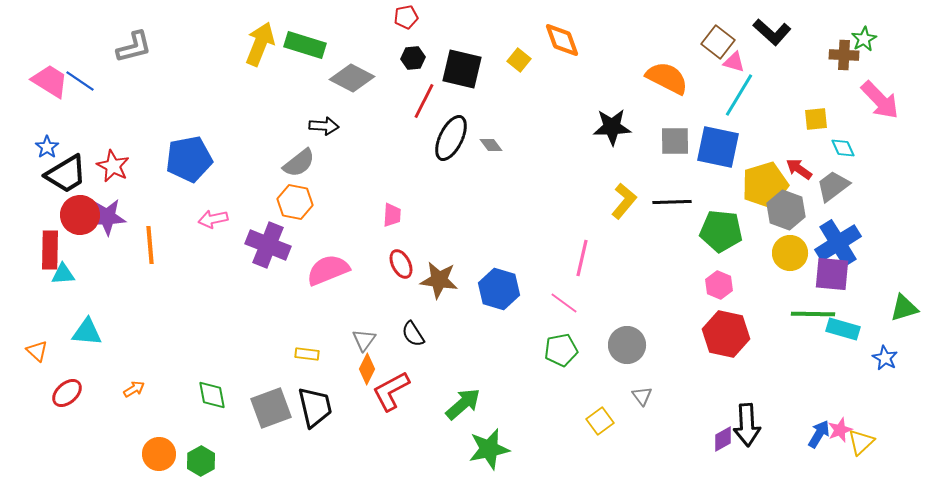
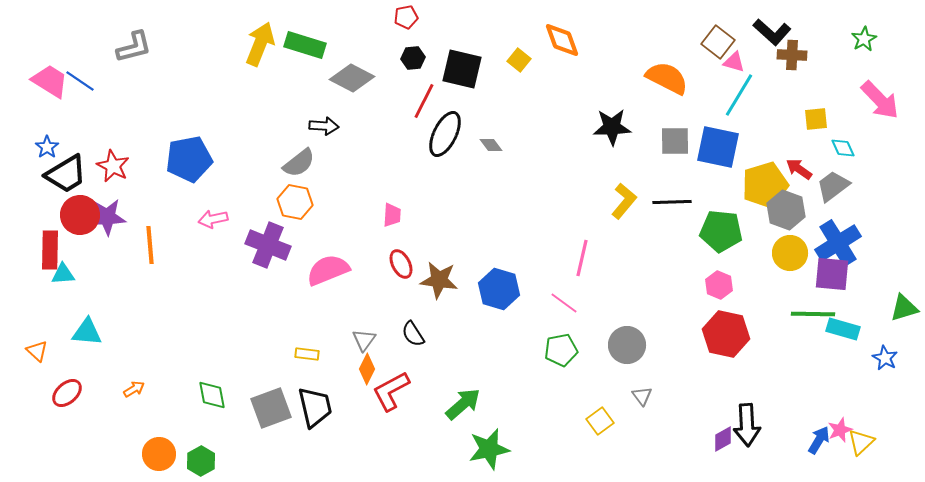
brown cross at (844, 55): moved 52 px left
black ellipse at (451, 138): moved 6 px left, 4 px up
blue arrow at (819, 434): moved 6 px down
